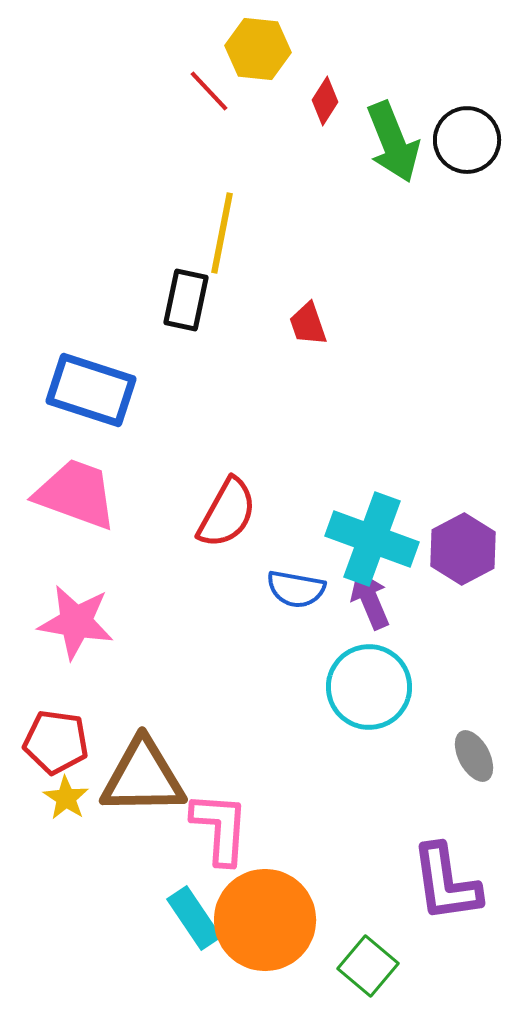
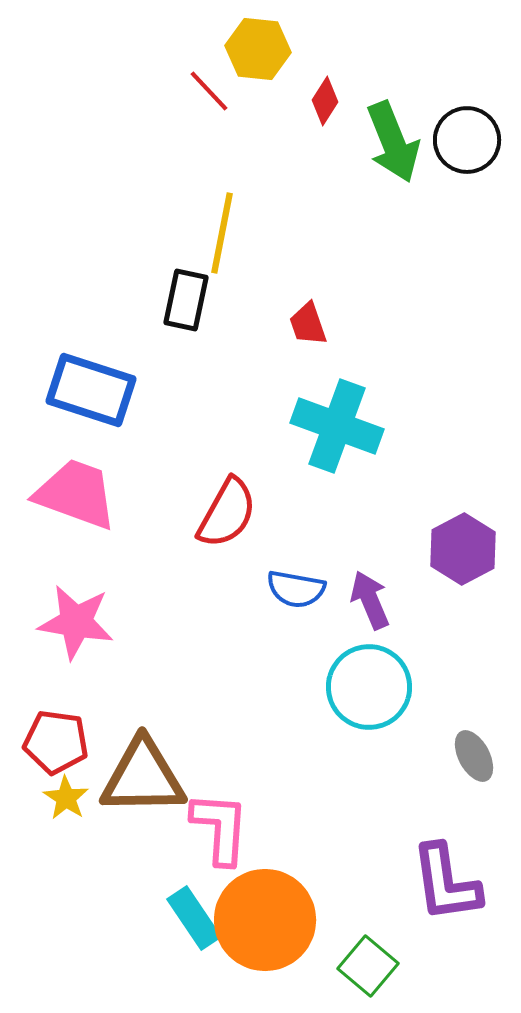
cyan cross: moved 35 px left, 113 px up
